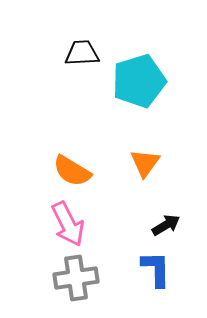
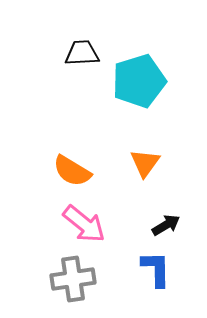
pink arrow: moved 16 px right; rotated 24 degrees counterclockwise
gray cross: moved 3 px left, 1 px down
